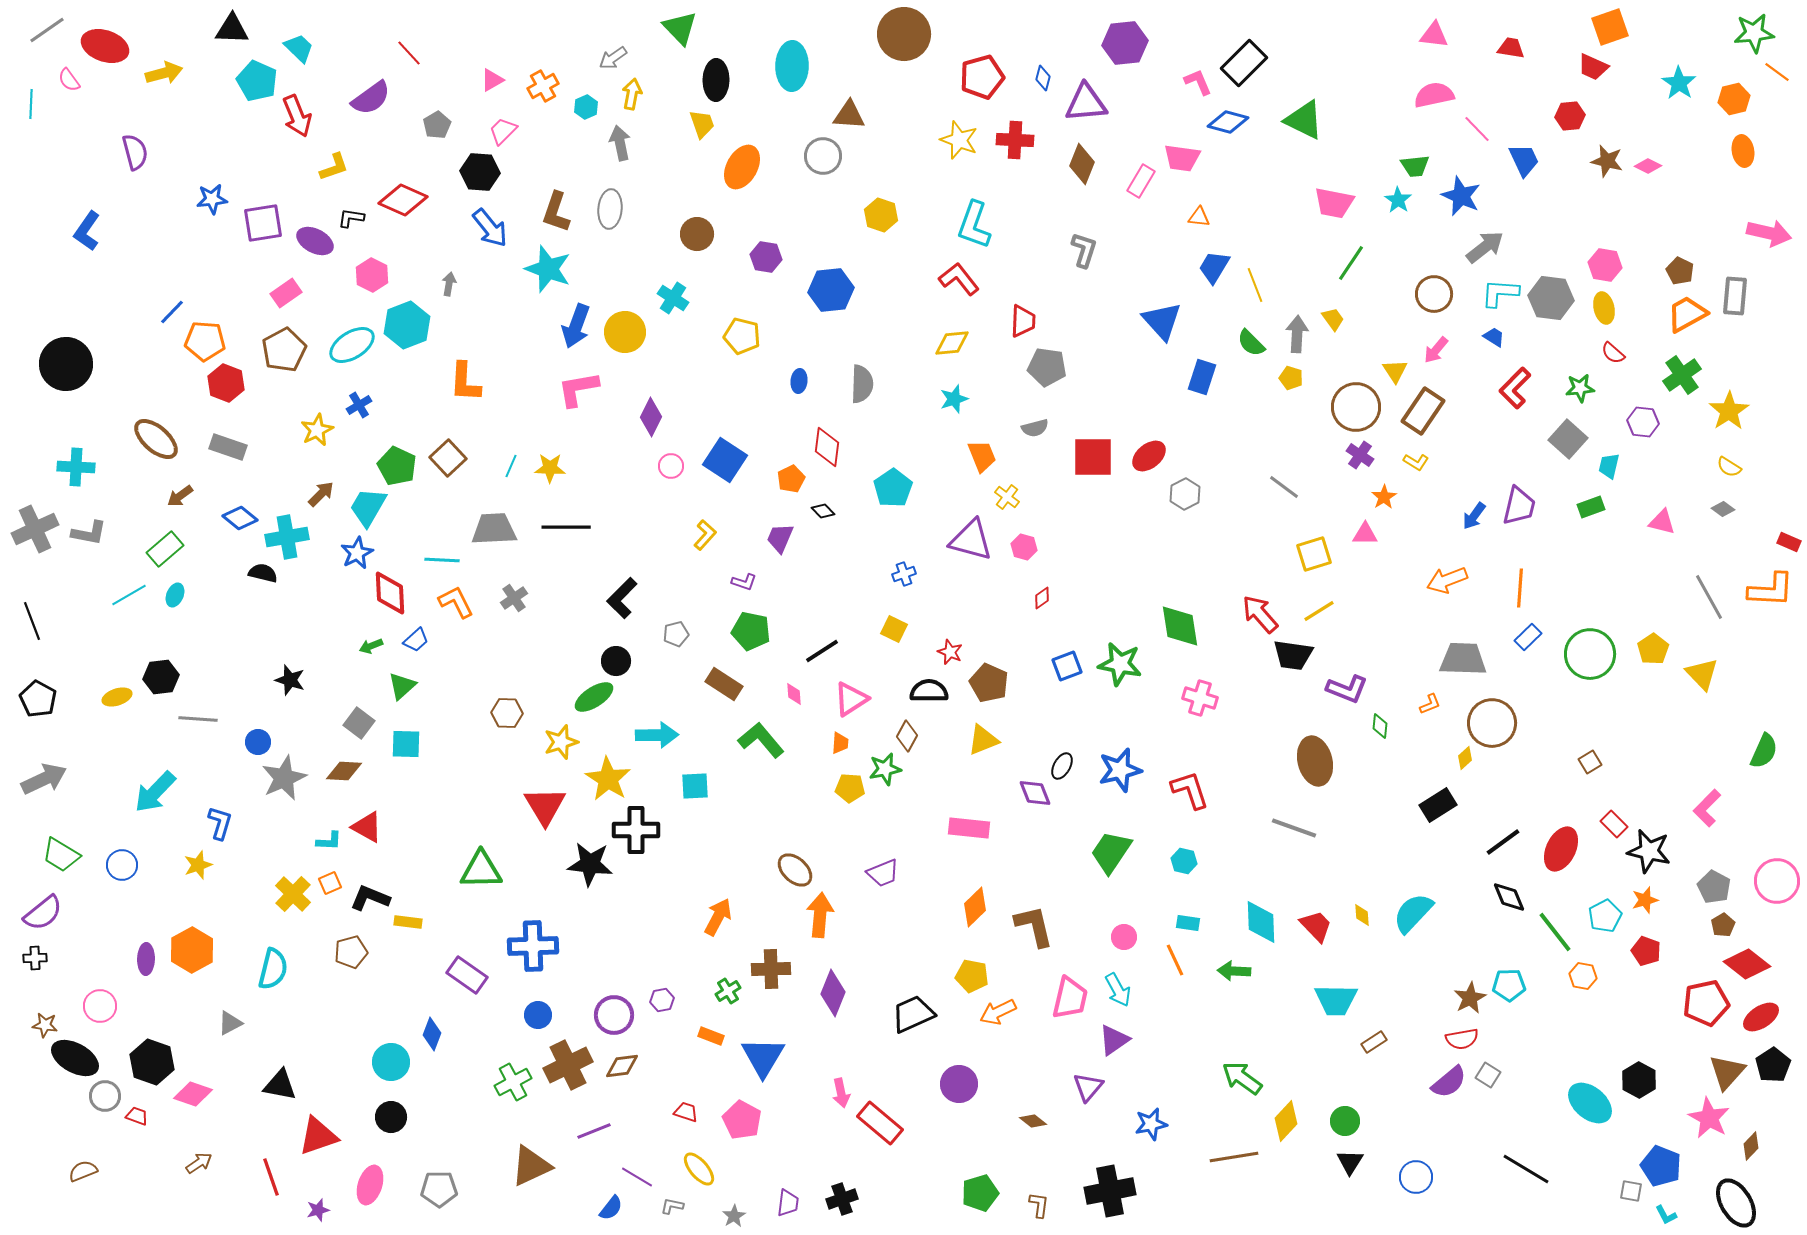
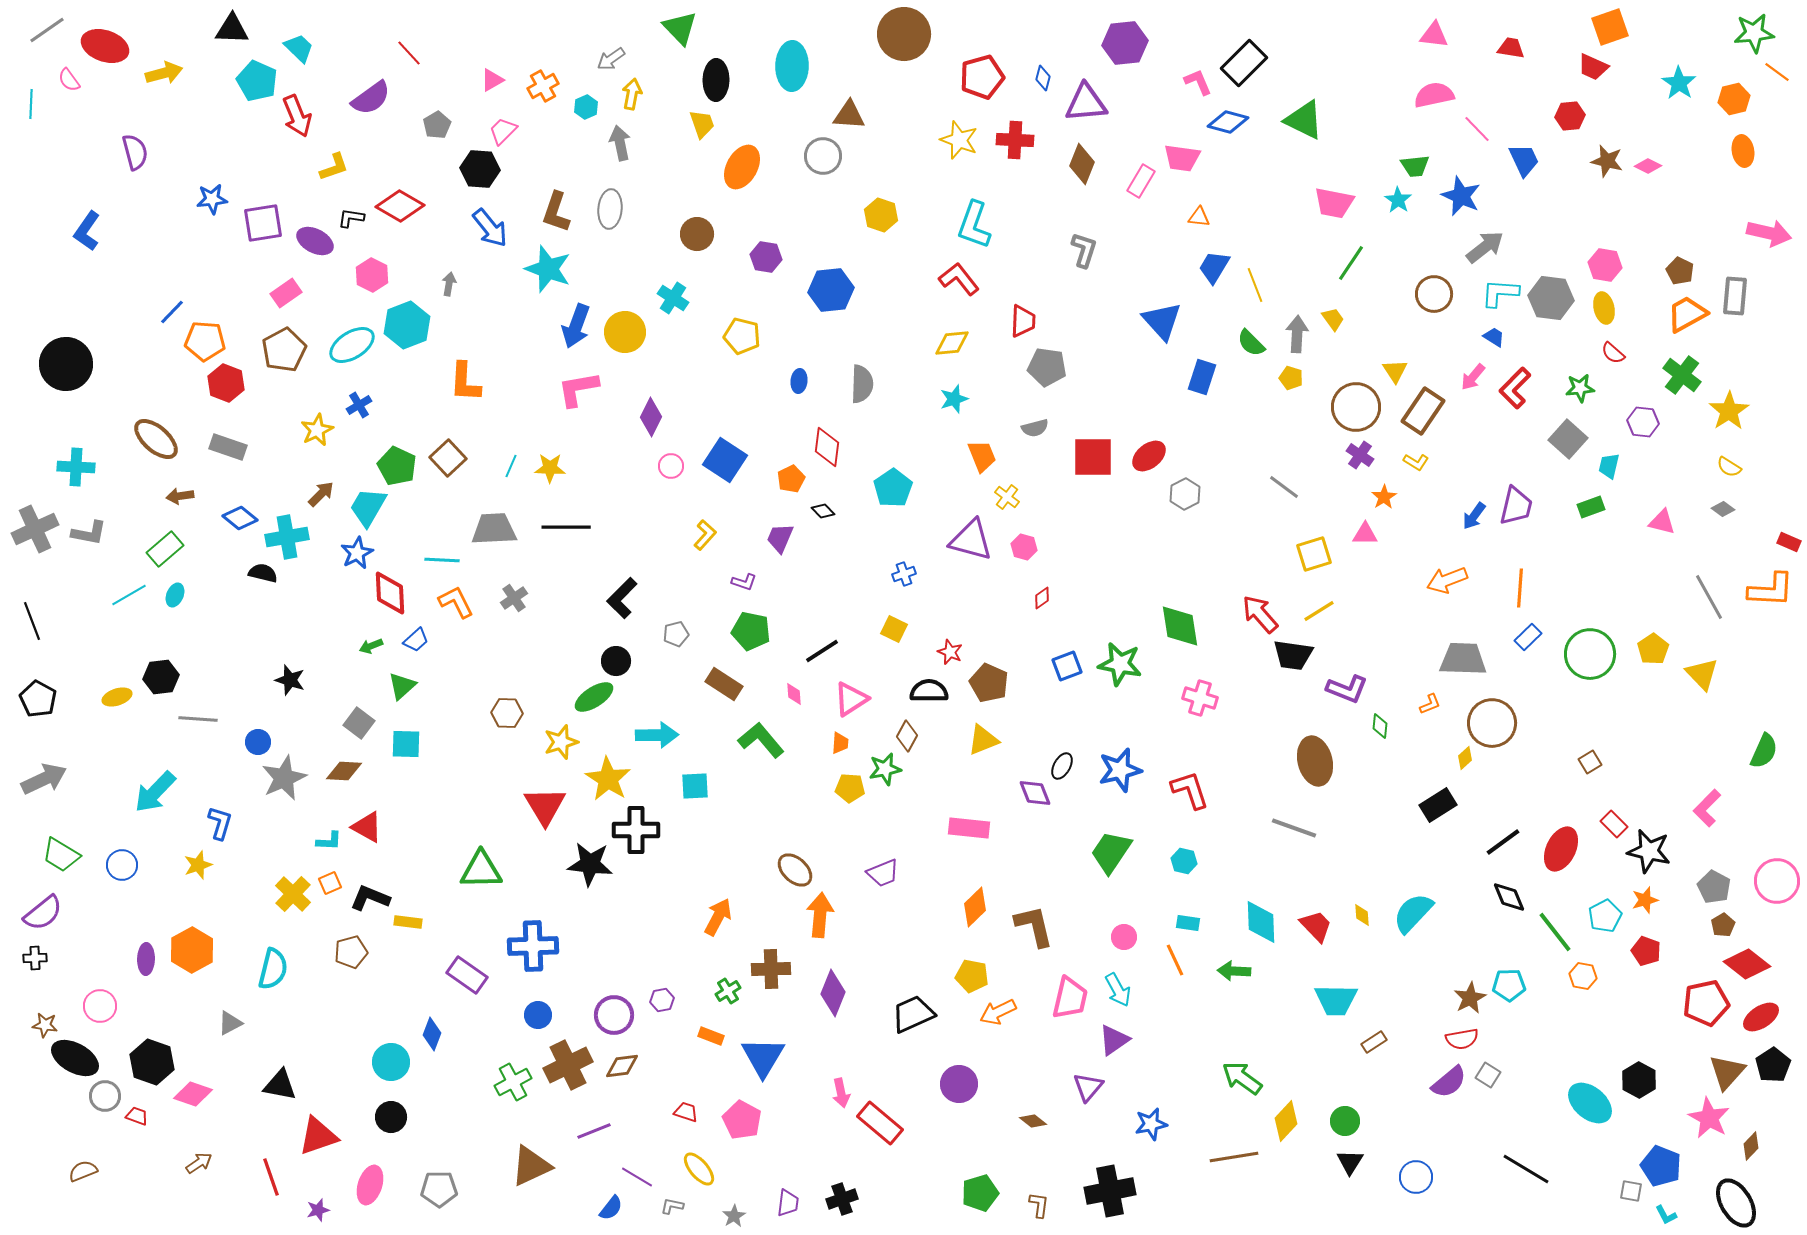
gray arrow at (613, 58): moved 2 px left, 1 px down
black hexagon at (480, 172): moved 3 px up
red diamond at (403, 200): moved 3 px left, 6 px down; rotated 6 degrees clockwise
pink arrow at (1436, 350): moved 37 px right, 27 px down
green cross at (1682, 375): rotated 18 degrees counterclockwise
brown arrow at (180, 496): rotated 28 degrees clockwise
purple trapezoid at (1519, 506): moved 3 px left
